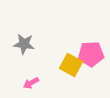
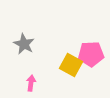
gray star: rotated 20 degrees clockwise
pink arrow: rotated 126 degrees clockwise
